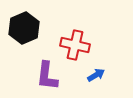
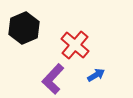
red cross: rotated 28 degrees clockwise
purple L-shape: moved 6 px right, 3 px down; rotated 36 degrees clockwise
